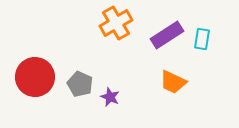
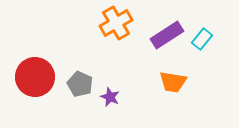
cyan rectangle: rotated 30 degrees clockwise
orange trapezoid: rotated 16 degrees counterclockwise
